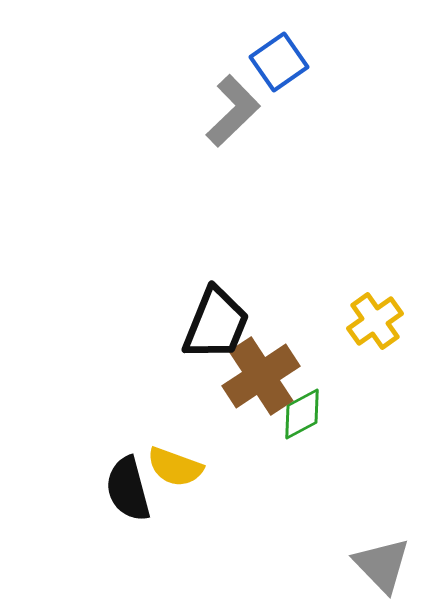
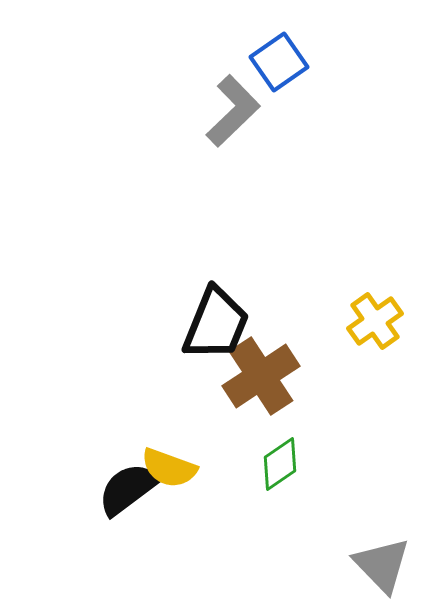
green diamond: moved 22 px left, 50 px down; rotated 6 degrees counterclockwise
yellow semicircle: moved 6 px left, 1 px down
black semicircle: rotated 68 degrees clockwise
